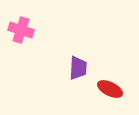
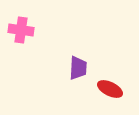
pink cross: rotated 10 degrees counterclockwise
